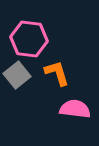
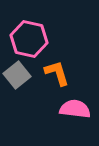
pink hexagon: rotated 6 degrees clockwise
